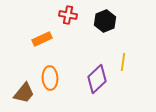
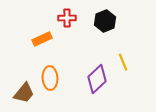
red cross: moved 1 px left, 3 px down; rotated 12 degrees counterclockwise
yellow line: rotated 30 degrees counterclockwise
